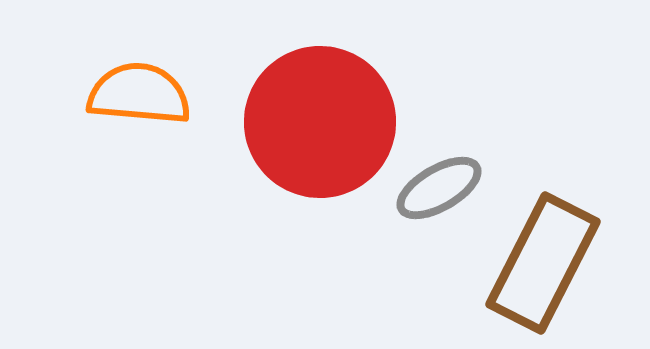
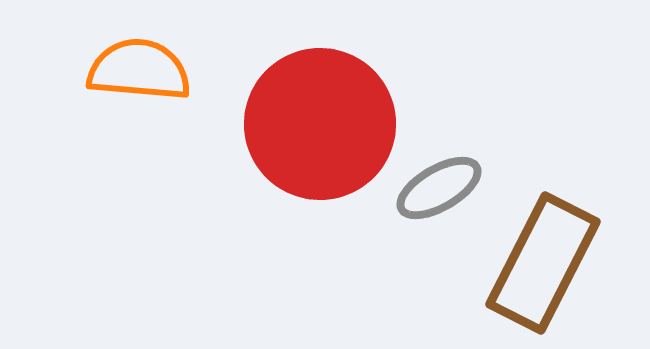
orange semicircle: moved 24 px up
red circle: moved 2 px down
